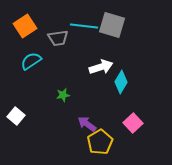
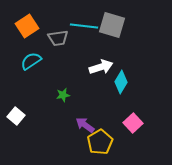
orange square: moved 2 px right
purple arrow: moved 2 px left, 1 px down
